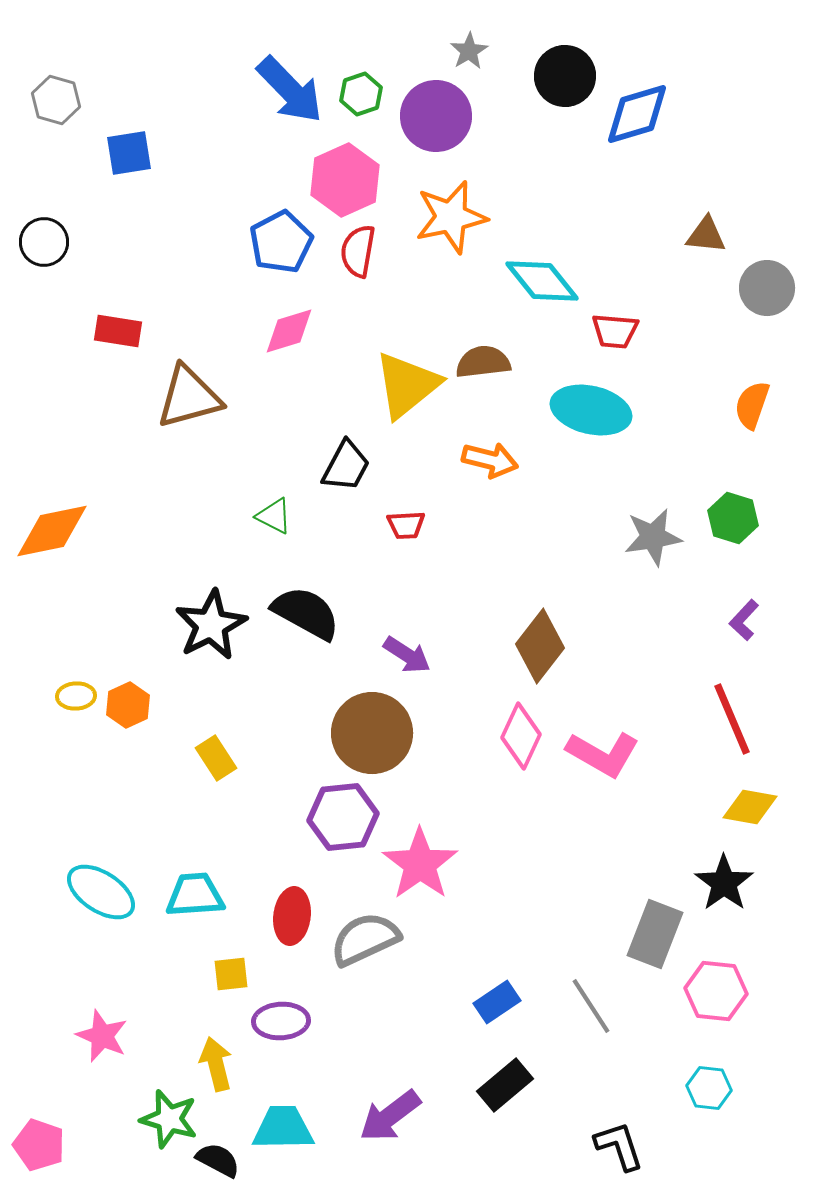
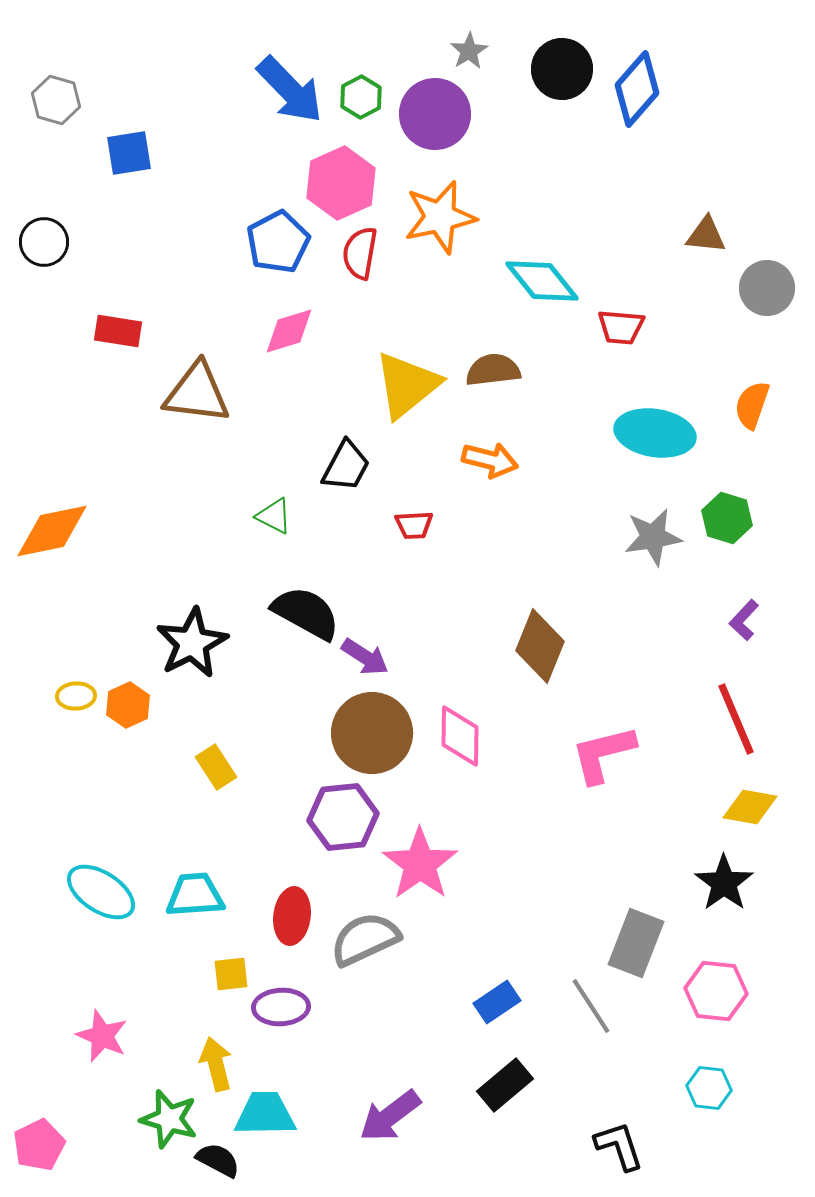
black circle at (565, 76): moved 3 px left, 7 px up
green hexagon at (361, 94): moved 3 px down; rotated 9 degrees counterclockwise
blue diamond at (637, 114): moved 25 px up; rotated 32 degrees counterclockwise
purple circle at (436, 116): moved 1 px left, 2 px up
pink hexagon at (345, 180): moved 4 px left, 3 px down
orange star at (451, 217): moved 11 px left
blue pentagon at (281, 242): moved 3 px left
red semicircle at (358, 251): moved 2 px right, 2 px down
red trapezoid at (615, 331): moved 6 px right, 4 px up
brown semicircle at (483, 362): moved 10 px right, 8 px down
brown triangle at (189, 397): moved 8 px right, 4 px up; rotated 22 degrees clockwise
cyan ellipse at (591, 410): moved 64 px right, 23 px down; rotated 4 degrees counterclockwise
green hexagon at (733, 518): moved 6 px left
red trapezoid at (406, 525): moved 8 px right
black star at (211, 625): moved 19 px left, 18 px down
brown diamond at (540, 646): rotated 16 degrees counterclockwise
purple arrow at (407, 655): moved 42 px left, 2 px down
red line at (732, 719): moved 4 px right
pink diamond at (521, 736): moved 61 px left; rotated 24 degrees counterclockwise
pink L-shape at (603, 754): rotated 136 degrees clockwise
yellow rectangle at (216, 758): moved 9 px down
gray rectangle at (655, 934): moved 19 px left, 9 px down
purple ellipse at (281, 1021): moved 14 px up
cyan trapezoid at (283, 1128): moved 18 px left, 14 px up
pink pentagon at (39, 1145): rotated 27 degrees clockwise
